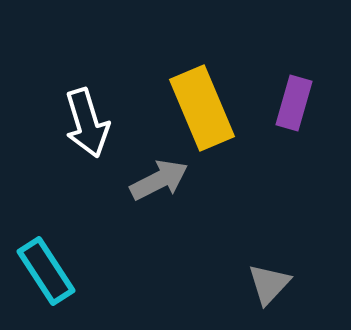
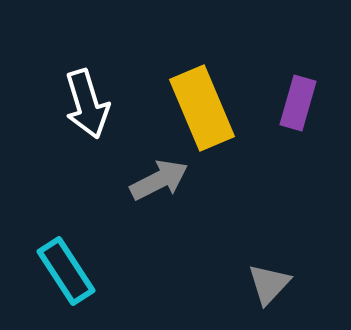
purple rectangle: moved 4 px right
white arrow: moved 19 px up
cyan rectangle: moved 20 px right
